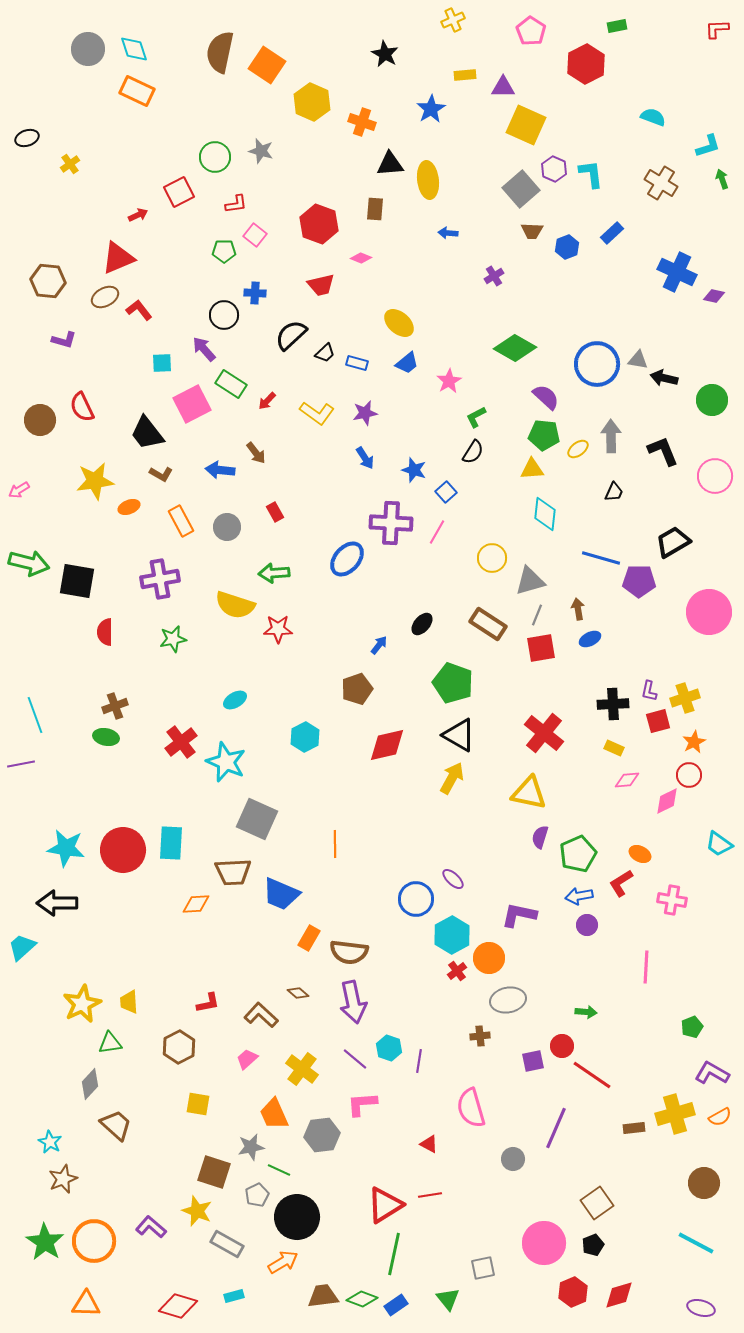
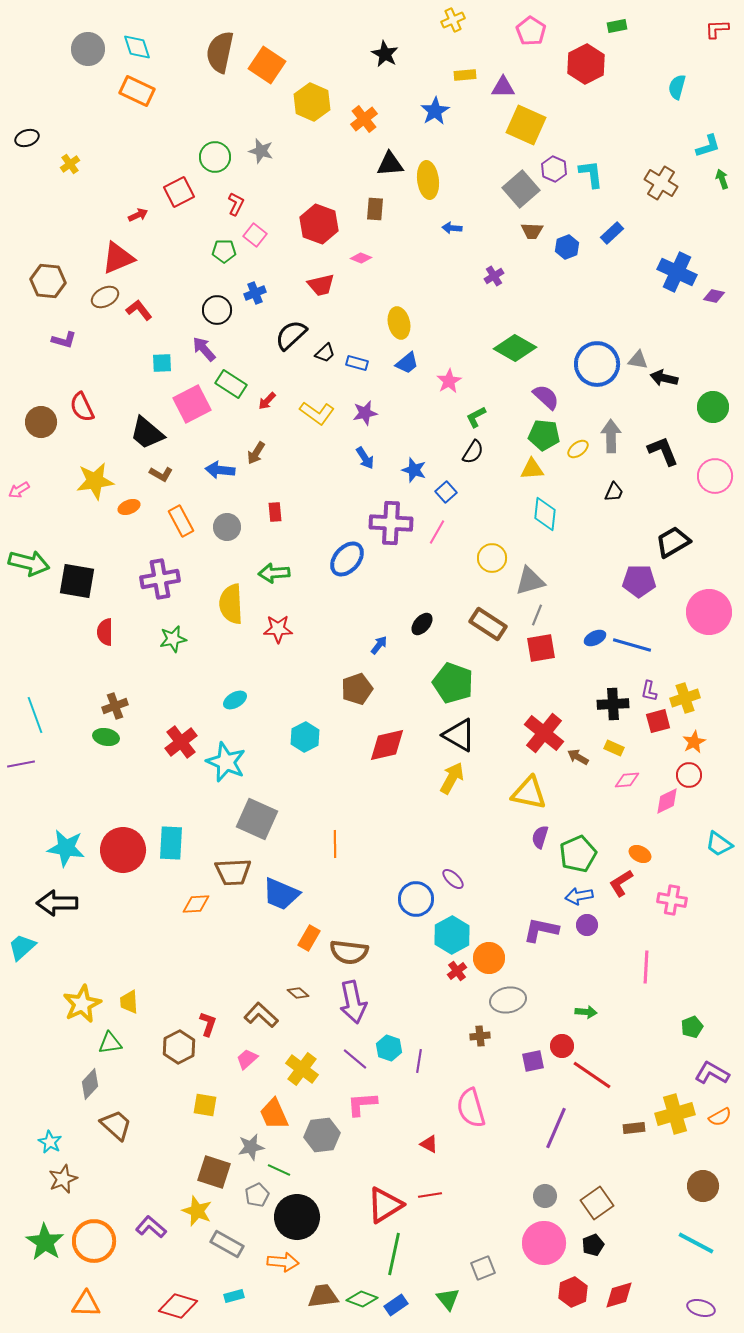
cyan diamond at (134, 49): moved 3 px right, 2 px up
blue star at (431, 109): moved 4 px right, 2 px down
cyan semicircle at (653, 117): moved 24 px right, 30 px up; rotated 95 degrees counterclockwise
orange cross at (362, 122): moved 2 px right, 3 px up; rotated 32 degrees clockwise
red L-shape at (236, 204): rotated 55 degrees counterclockwise
blue arrow at (448, 233): moved 4 px right, 5 px up
blue cross at (255, 293): rotated 25 degrees counterclockwise
black circle at (224, 315): moved 7 px left, 5 px up
yellow ellipse at (399, 323): rotated 36 degrees clockwise
green circle at (712, 400): moved 1 px right, 7 px down
brown circle at (40, 420): moved 1 px right, 2 px down
black trapezoid at (147, 433): rotated 12 degrees counterclockwise
brown arrow at (256, 453): rotated 70 degrees clockwise
red rectangle at (275, 512): rotated 24 degrees clockwise
blue line at (601, 558): moved 31 px right, 87 px down
yellow semicircle at (235, 605): moved 4 px left, 1 px up; rotated 69 degrees clockwise
brown arrow at (578, 609): moved 148 px down; rotated 50 degrees counterclockwise
blue ellipse at (590, 639): moved 5 px right, 1 px up
purple L-shape at (519, 915): moved 22 px right, 15 px down
red L-shape at (208, 1003): moved 21 px down; rotated 60 degrees counterclockwise
yellow square at (198, 1104): moved 7 px right, 1 px down
gray circle at (513, 1159): moved 32 px right, 37 px down
brown circle at (704, 1183): moved 1 px left, 3 px down
orange arrow at (283, 1262): rotated 36 degrees clockwise
gray square at (483, 1268): rotated 10 degrees counterclockwise
